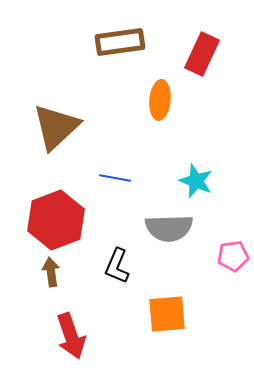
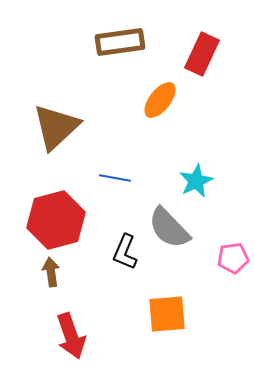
orange ellipse: rotated 33 degrees clockwise
cyan star: rotated 24 degrees clockwise
red hexagon: rotated 6 degrees clockwise
gray semicircle: rotated 48 degrees clockwise
pink pentagon: moved 2 px down
black L-shape: moved 8 px right, 14 px up
